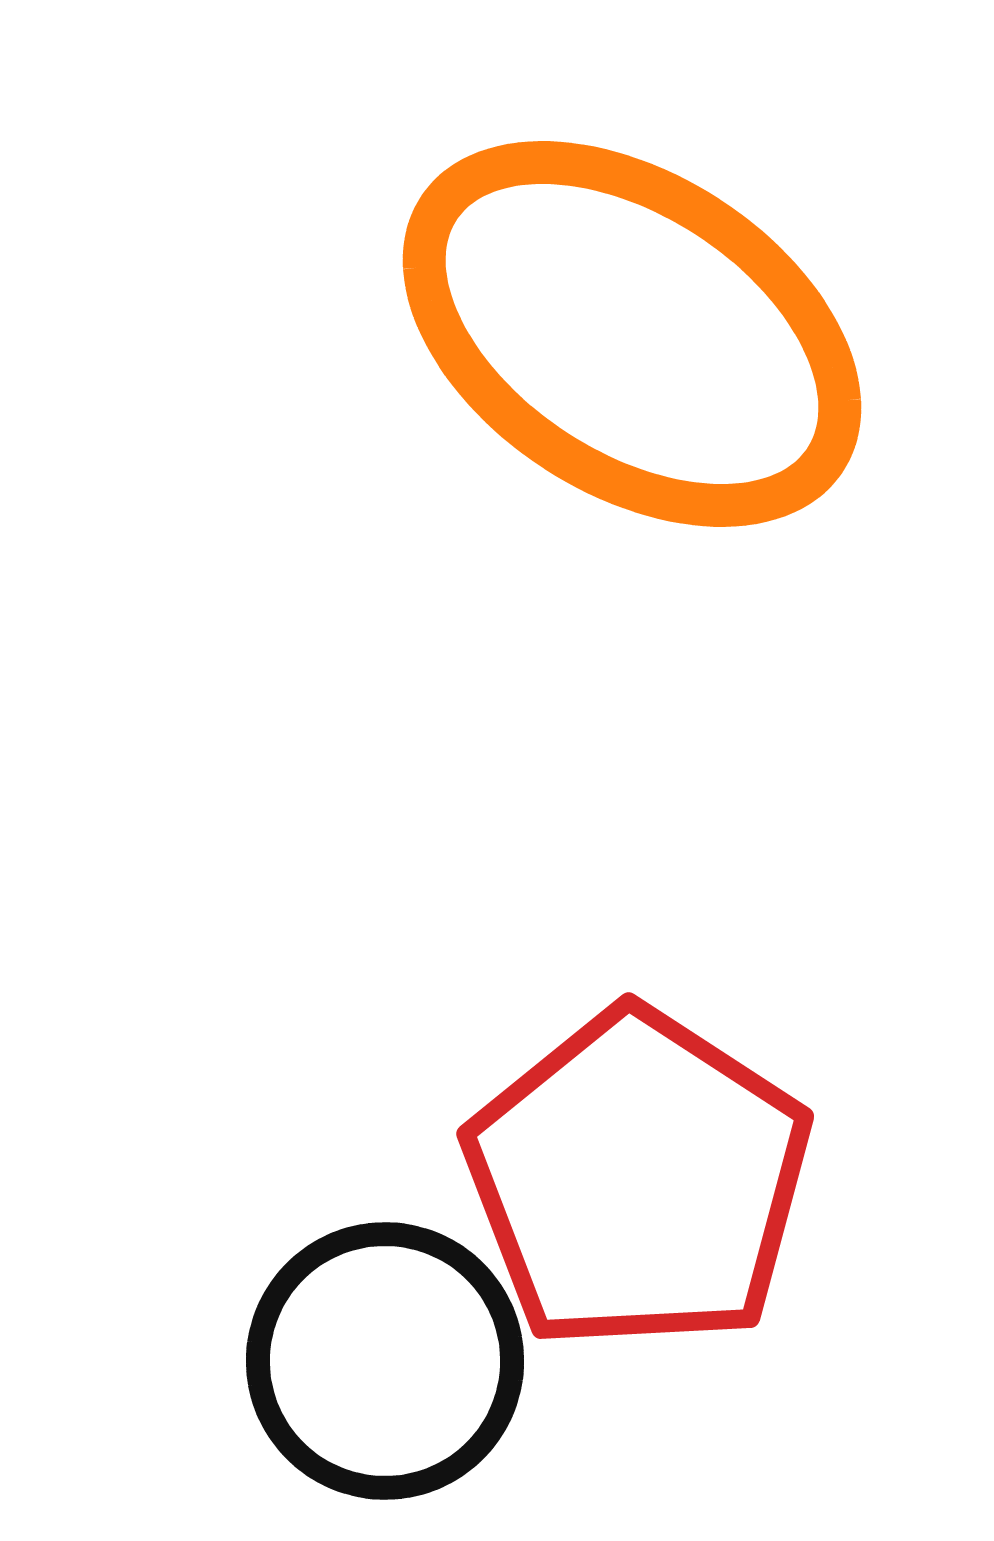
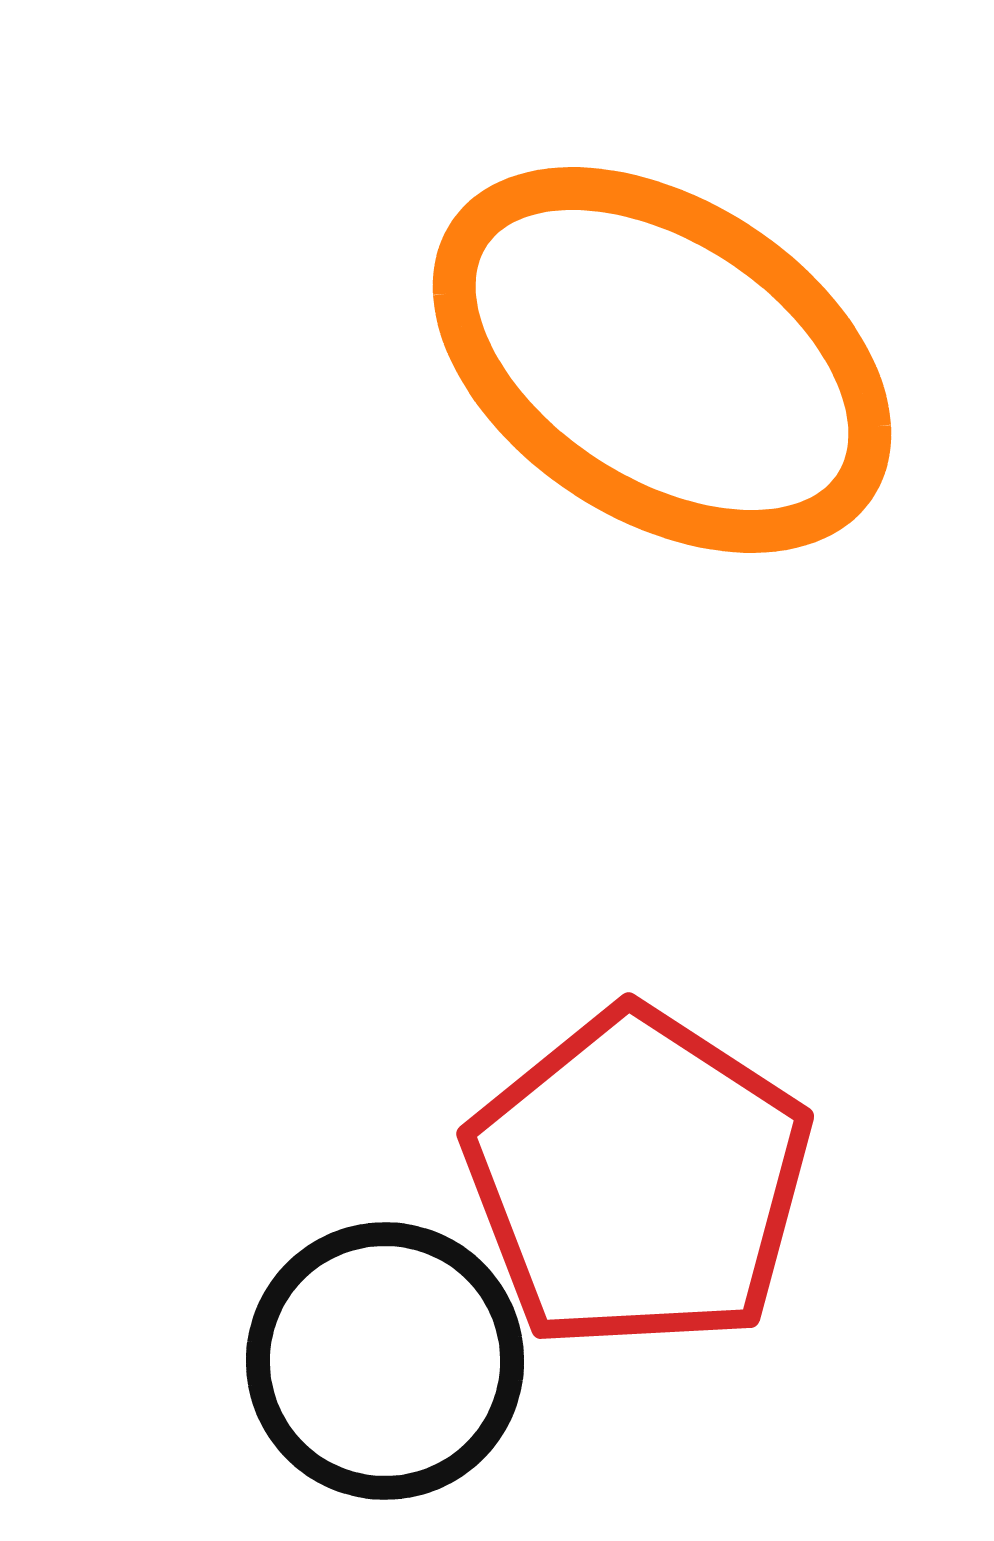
orange ellipse: moved 30 px right, 26 px down
